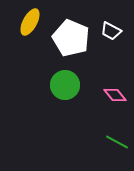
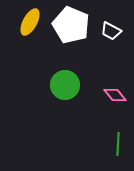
white pentagon: moved 13 px up
green line: moved 1 px right, 2 px down; rotated 65 degrees clockwise
